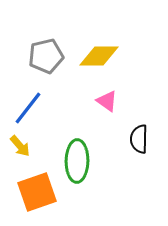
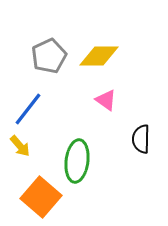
gray pentagon: moved 3 px right; rotated 12 degrees counterclockwise
pink triangle: moved 1 px left, 1 px up
blue line: moved 1 px down
black semicircle: moved 2 px right
green ellipse: rotated 6 degrees clockwise
orange square: moved 4 px right, 5 px down; rotated 30 degrees counterclockwise
